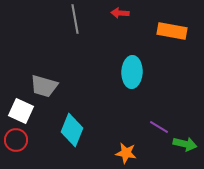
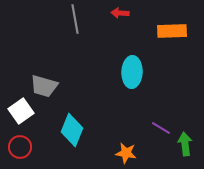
orange rectangle: rotated 12 degrees counterclockwise
white square: rotated 30 degrees clockwise
purple line: moved 2 px right, 1 px down
red circle: moved 4 px right, 7 px down
green arrow: rotated 110 degrees counterclockwise
